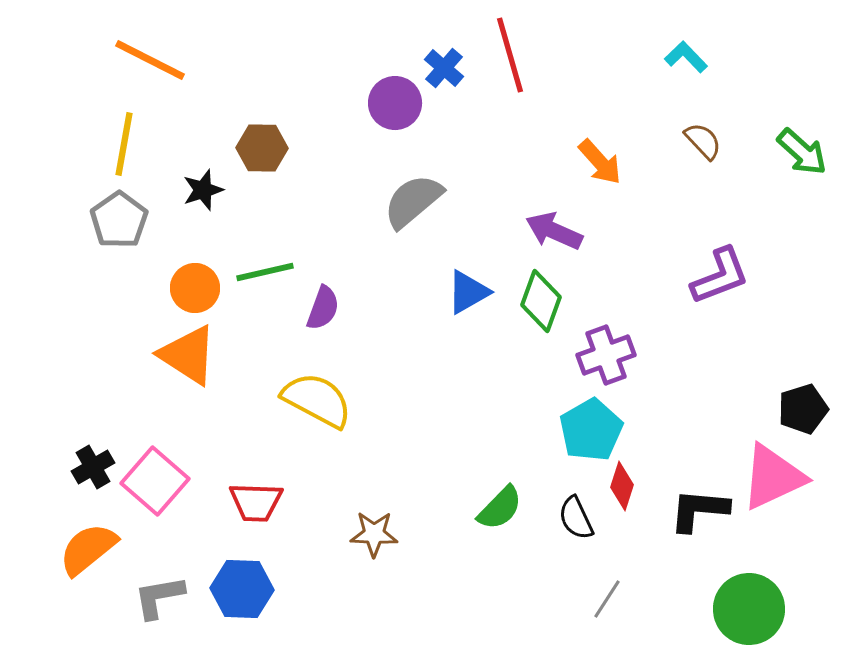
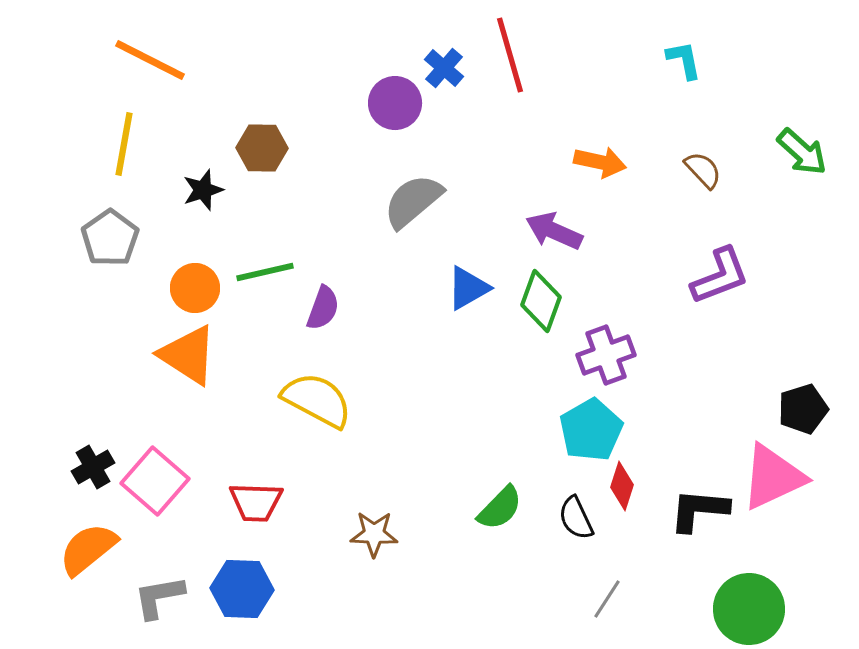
cyan L-shape: moved 2 px left, 3 px down; rotated 33 degrees clockwise
brown semicircle: moved 29 px down
orange arrow: rotated 36 degrees counterclockwise
gray pentagon: moved 9 px left, 18 px down
blue triangle: moved 4 px up
